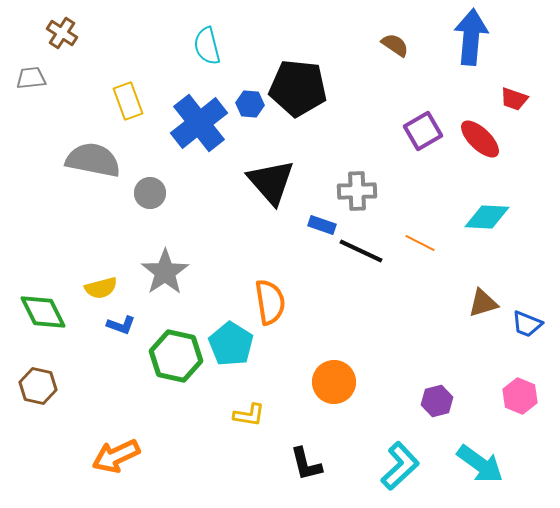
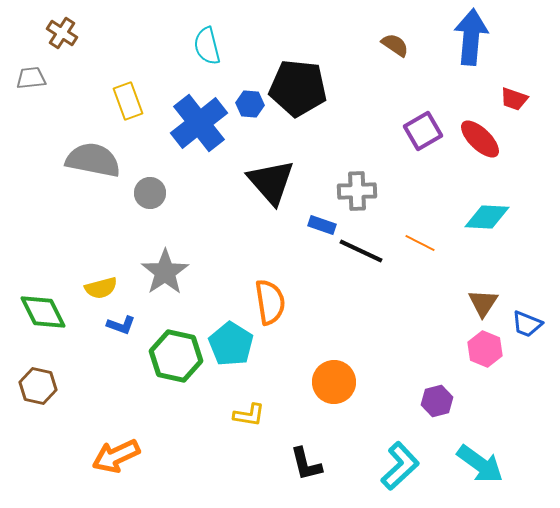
brown triangle: rotated 40 degrees counterclockwise
pink hexagon: moved 35 px left, 47 px up
